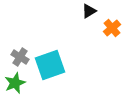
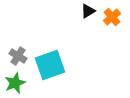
black triangle: moved 1 px left
orange cross: moved 11 px up
gray cross: moved 2 px left, 1 px up
